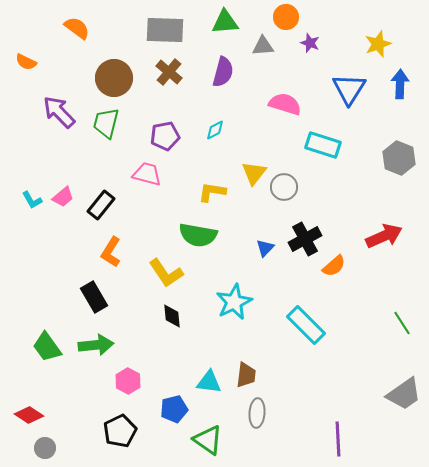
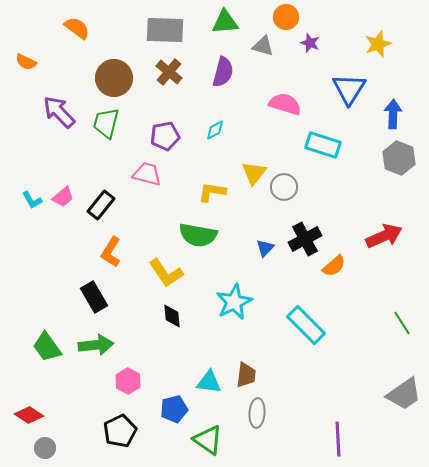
gray triangle at (263, 46): rotated 20 degrees clockwise
blue arrow at (400, 84): moved 7 px left, 30 px down
